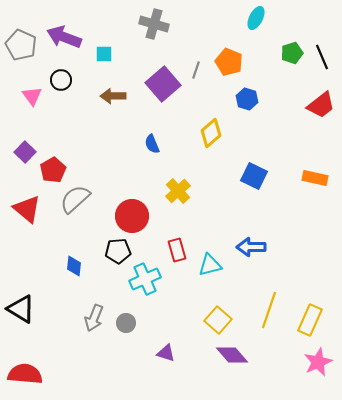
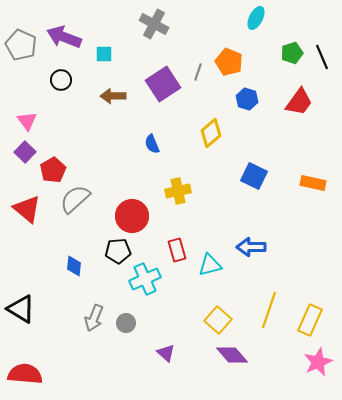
gray cross at (154, 24): rotated 12 degrees clockwise
gray line at (196, 70): moved 2 px right, 2 px down
purple square at (163, 84): rotated 8 degrees clockwise
pink triangle at (32, 96): moved 5 px left, 25 px down
red trapezoid at (321, 105): moved 22 px left, 3 px up; rotated 16 degrees counterclockwise
orange rectangle at (315, 178): moved 2 px left, 5 px down
yellow cross at (178, 191): rotated 30 degrees clockwise
purple triangle at (166, 353): rotated 24 degrees clockwise
